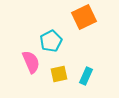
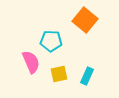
orange square: moved 1 px right, 3 px down; rotated 25 degrees counterclockwise
cyan pentagon: rotated 30 degrees clockwise
cyan rectangle: moved 1 px right
